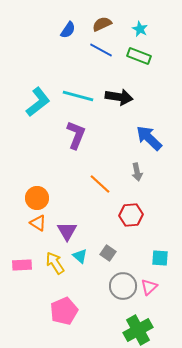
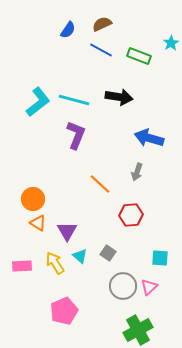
cyan star: moved 31 px right, 14 px down; rotated 14 degrees clockwise
cyan line: moved 4 px left, 4 px down
blue arrow: rotated 28 degrees counterclockwise
gray arrow: rotated 30 degrees clockwise
orange circle: moved 4 px left, 1 px down
pink rectangle: moved 1 px down
